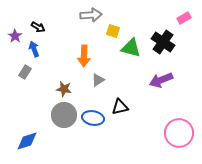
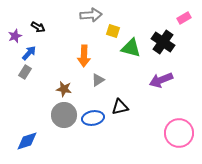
purple star: rotated 16 degrees clockwise
blue arrow: moved 5 px left, 4 px down; rotated 63 degrees clockwise
blue ellipse: rotated 20 degrees counterclockwise
